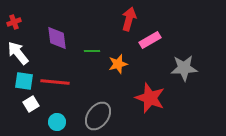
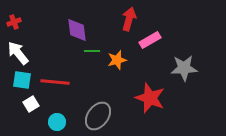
purple diamond: moved 20 px right, 8 px up
orange star: moved 1 px left, 4 px up
cyan square: moved 2 px left, 1 px up
